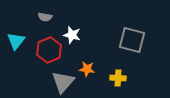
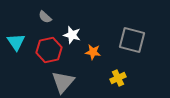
gray semicircle: rotated 32 degrees clockwise
cyan triangle: moved 1 px down; rotated 12 degrees counterclockwise
red hexagon: rotated 10 degrees clockwise
orange star: moved 6 px right, 17 px up
yellow cross: rotated 28 degrees counterclockwise
